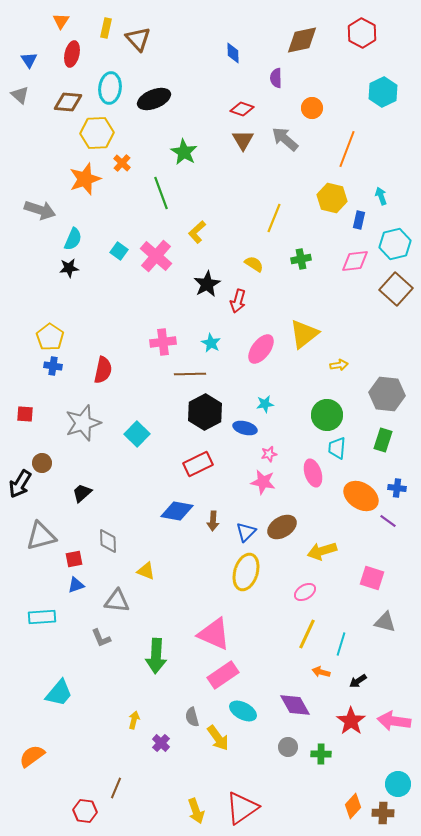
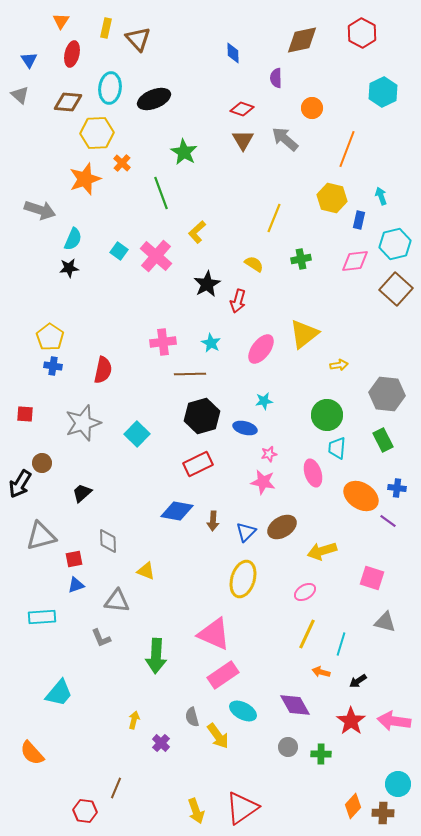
cyan star at (265, 404): moved 1 px left, 3 px up
black hexagon at (205, 412): moved 3 px left, 4 px down; rotated 12 degrees clockwise
green rectangle at (383, 440): rotated 45 degrees counterclockwise
yellow ellipse at (246, 572): moved 3 px left, 7 px down
yellow arrow at (218, 738): moved 2 px up
orange semicircle at (32, 756): moved 3 px up; rotated 96 degrees counterclockwise
